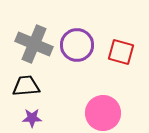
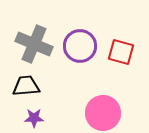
purple circle: moved 3 px right, 1 px down
purple star: moved 2 px right
